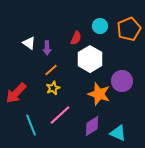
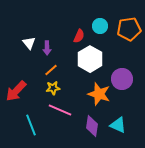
orange pentagon: rotated 15 degrees clockwise
red semicircle: moved 3 px right, 2 px up
white triangle: rotated 16 degrees clockwise
purple circle: moved 2 px up
yellow star: rotated 16 degrees clockwise
red arrow: moved 2 px up
pink line: moved 5 px up; rotated 65 degrees clockwise
purple diamond: rotated 50 degrees counterclockwise
cyan triangle: moved 8 px up
